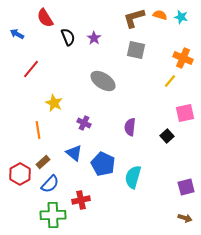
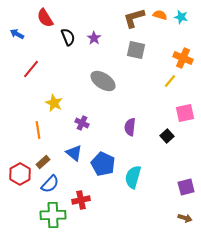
purple cross: moved 2 px left
